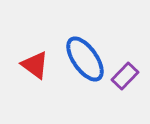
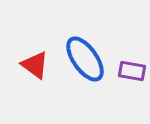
purple rectangle: moved 7 px right, 5 px up; rotated 56 degrees clockwise
